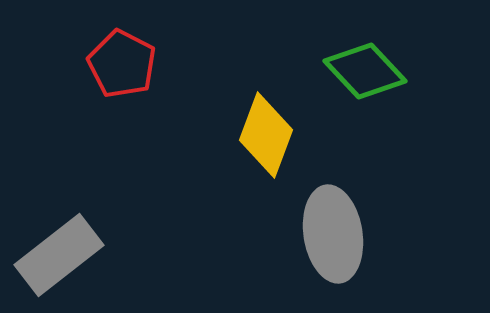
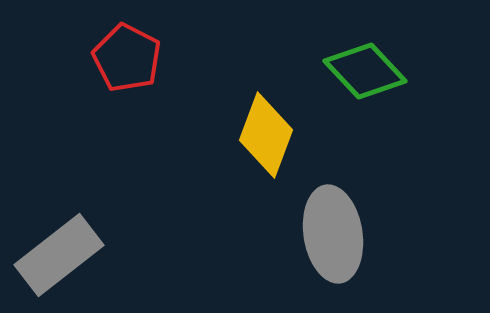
red pentagon: moved 5 px right, 6 px up
